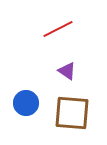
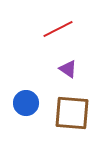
purple triangle: moved 1 px right, 2 px up
